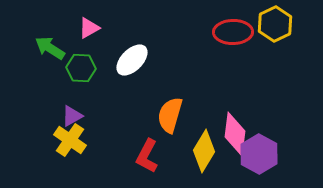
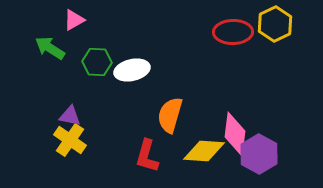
pink triangle: moved 15 px left, 8 px up
white ellipse: moved 10 px down; rotated 32 degrees clockwise
green hexagon: moved 16 px right, 6 px up
purple triangle: moved 2 px left; rotated 40 degrees clockwise
yellow diamond: rotated 63 degrees clockwise
red L-shape: rotated 12 degrees counterclockwise
